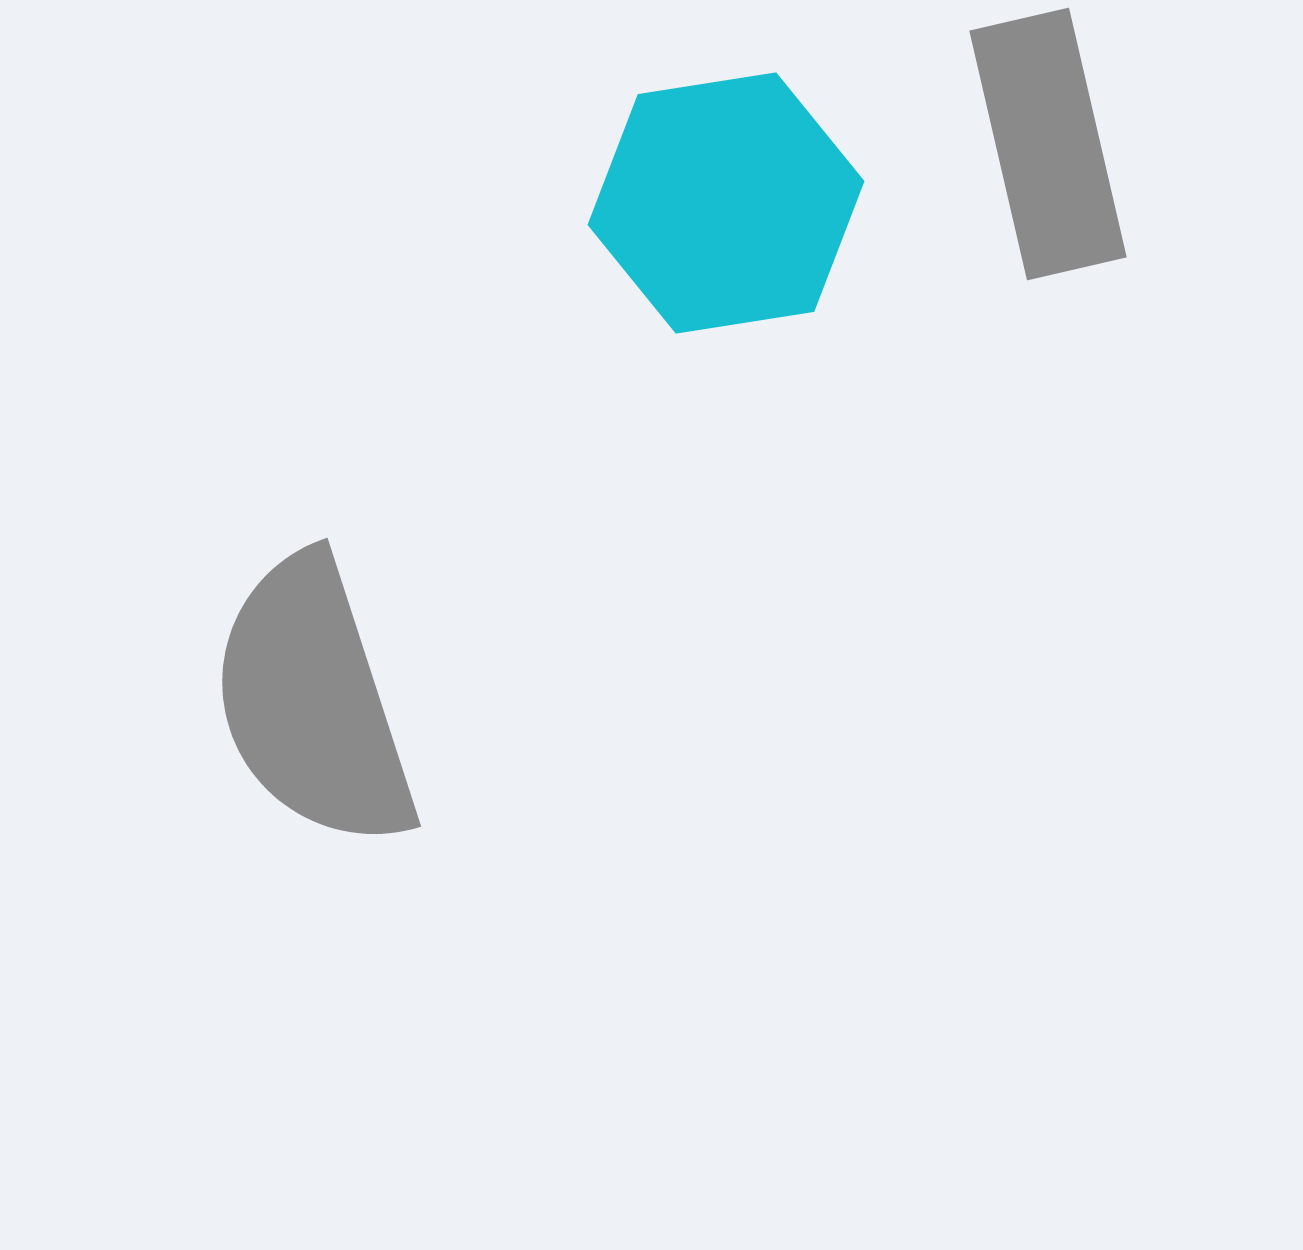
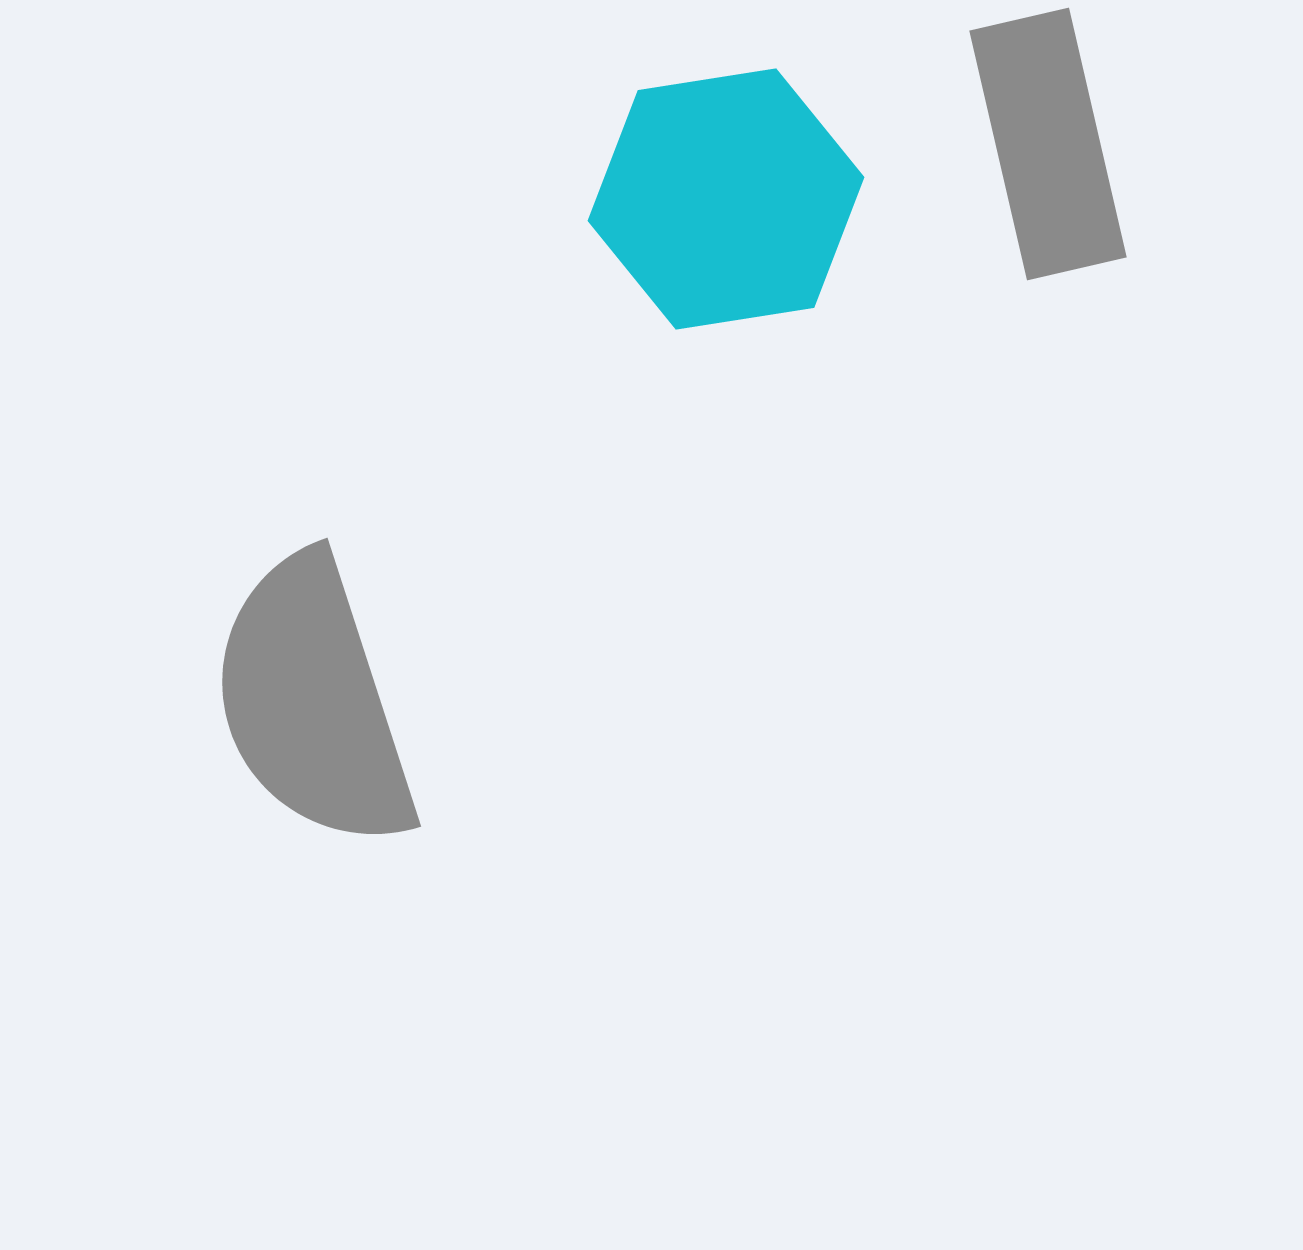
cyan hexagon: moved 4 px up
